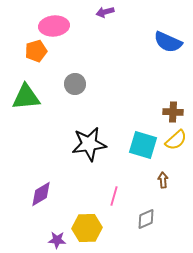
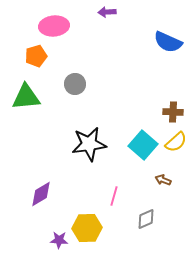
purple arrow: moved 2 px right; rotated 12 degrees clockwise
orange pentagon: moved 5 px down
yellow semicircle: moved 2 px down
cyan square: rotated 24 degrees clockwise
brown arrow: rotated 63 degrees counterclockwise
purple star: moved 2 px right
